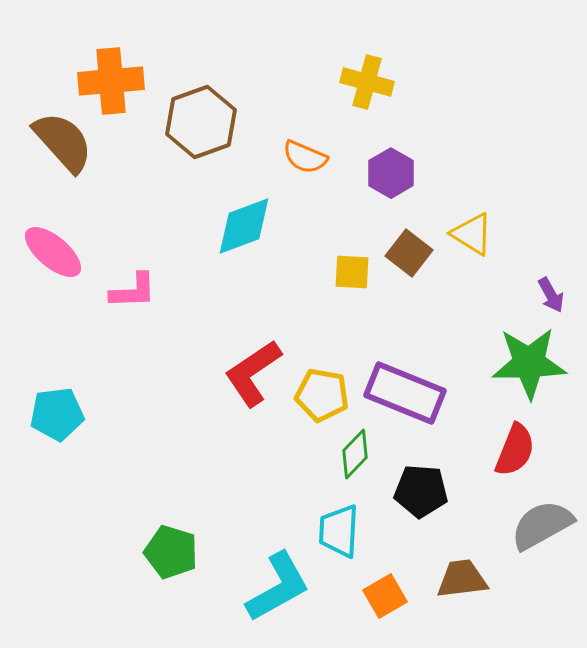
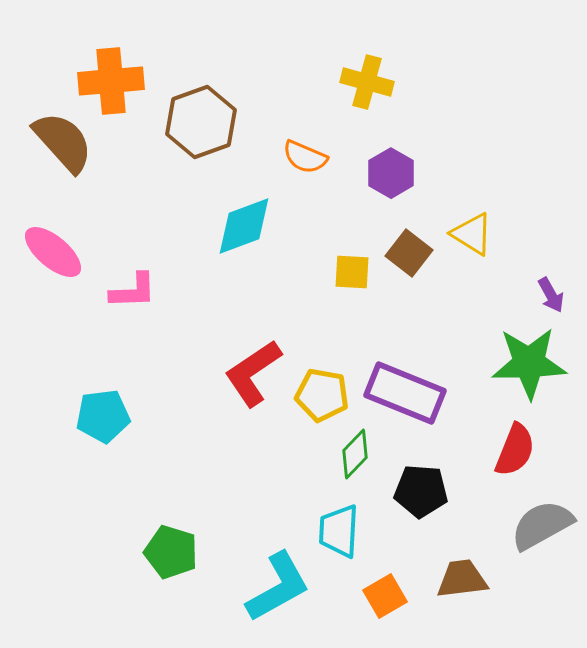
cyan pentagon: moved 46 px right, 2 px down
